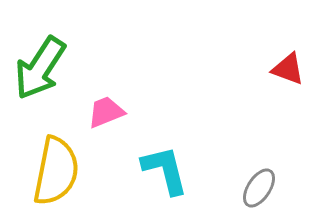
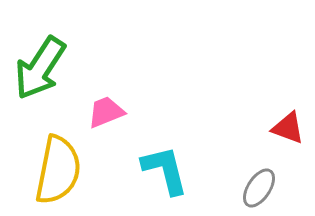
red triangle: moved 59 px down
yellow semicircle: moved 2 px right, 1 px up
